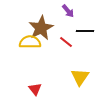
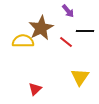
yellow semicircle: moved 7 px left, 1 px up
red triangle: rotated 24 degrees clockwise
